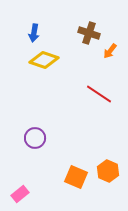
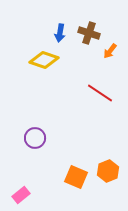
blue arrow: moved 26 px right
red line: moved 1 px right, 1 px up
orange hexagon: rotated 15 degrees clockwise
pink rectangle: moved 1 px right, 1 px down
